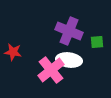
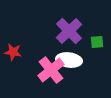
purple cross: rotated 24 degrees clockwise
